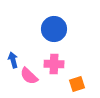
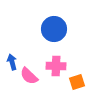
blue arrow: moved 1 px left, 2 px down
pink cross: moved 2 px right, 2 px down
orange square: moved 2 px up
